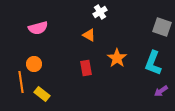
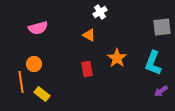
gray square: rotated 24 degrees counterclockwise
red rectangle: moved 1 px right, 1 px down
